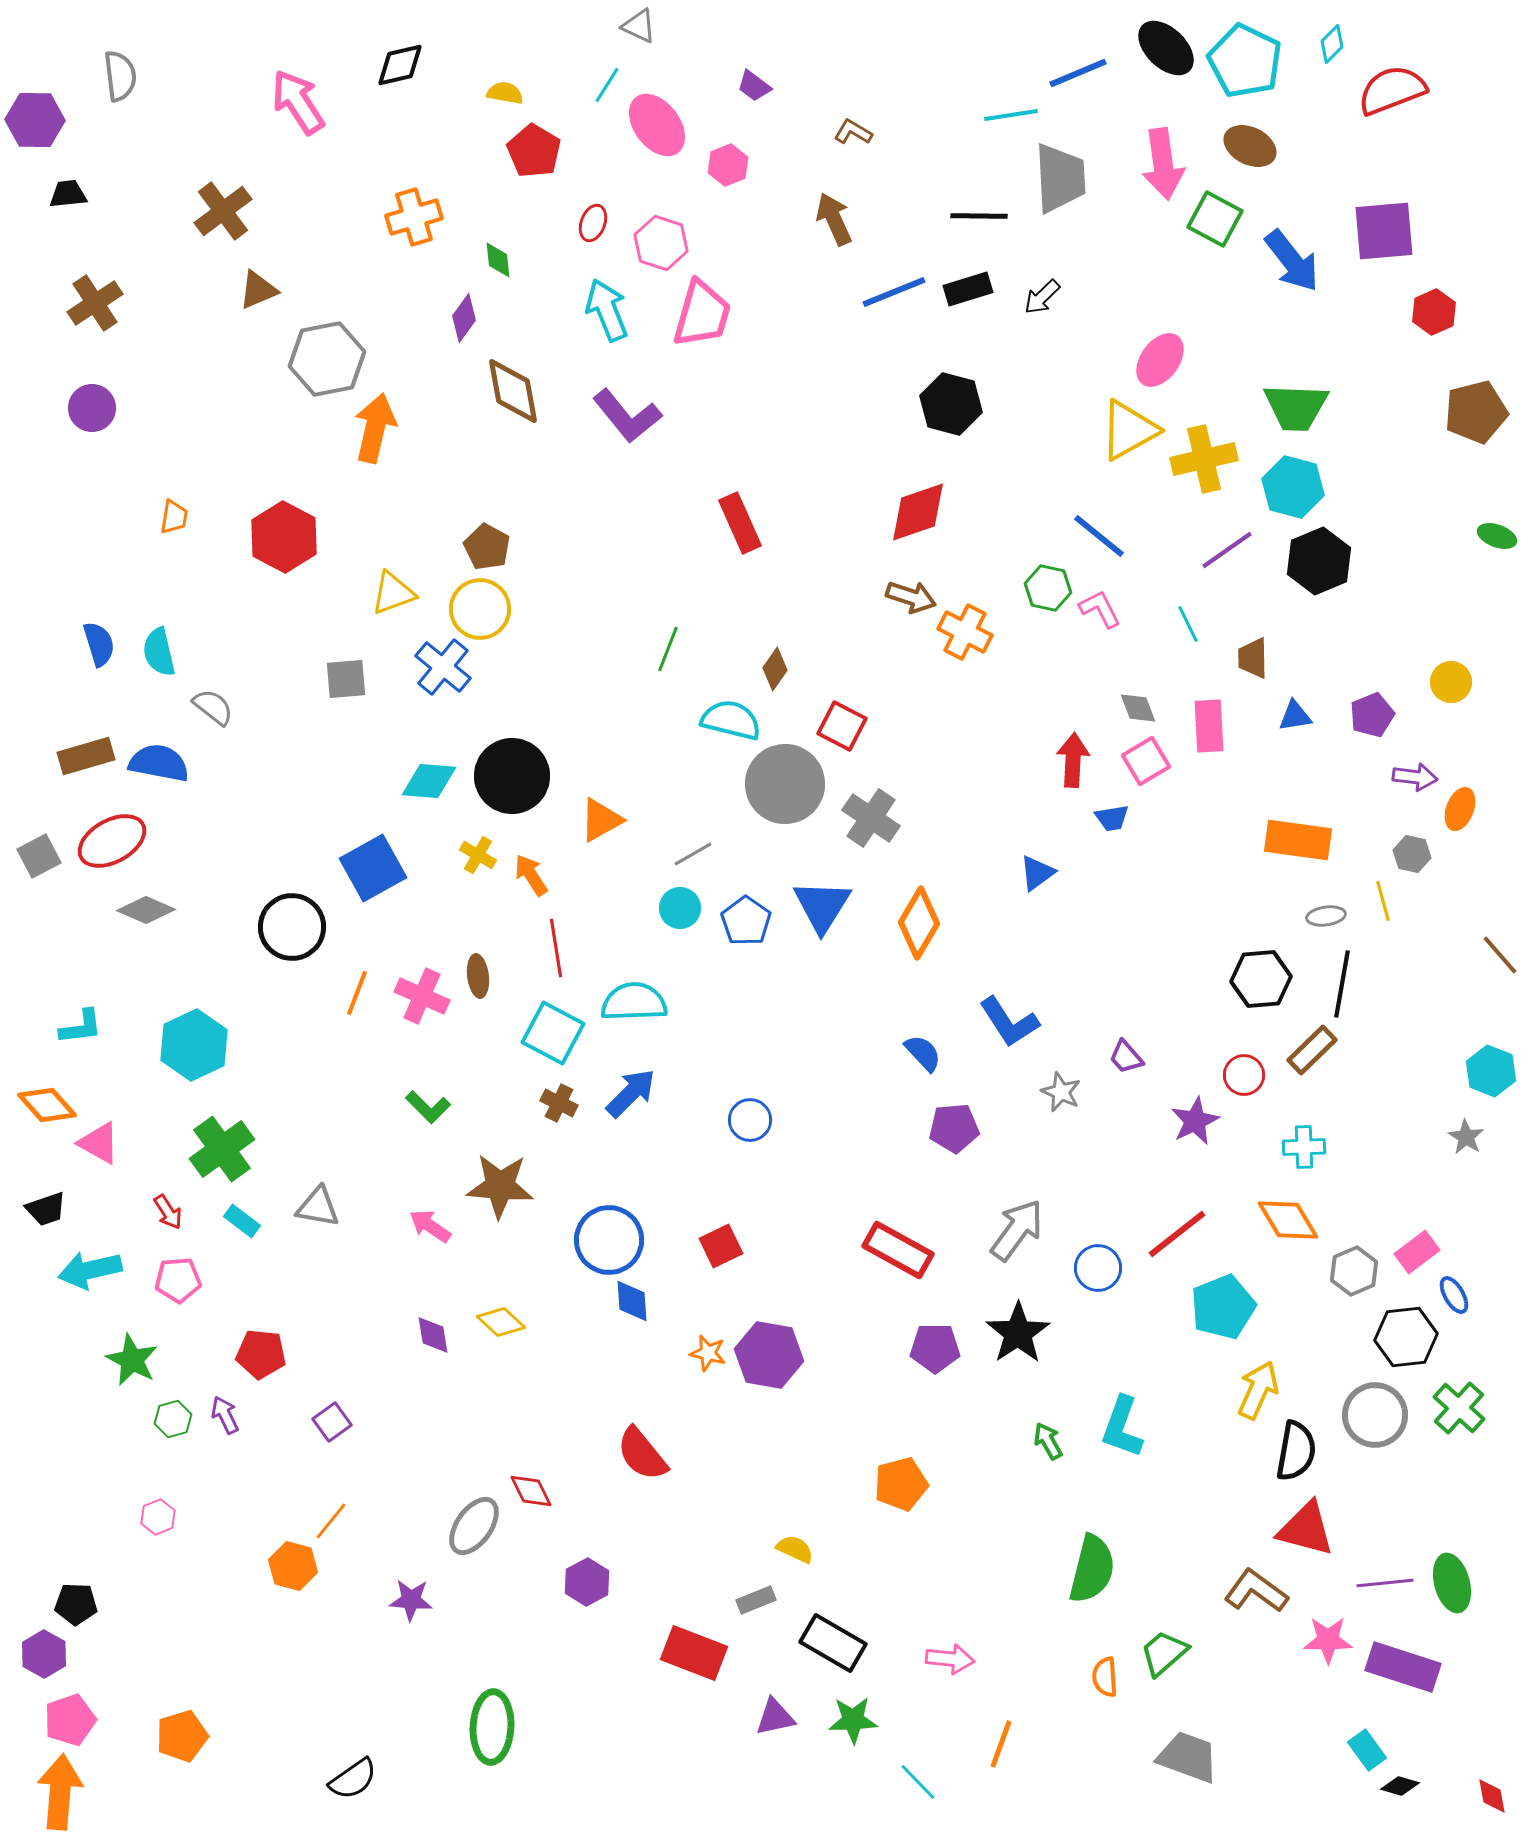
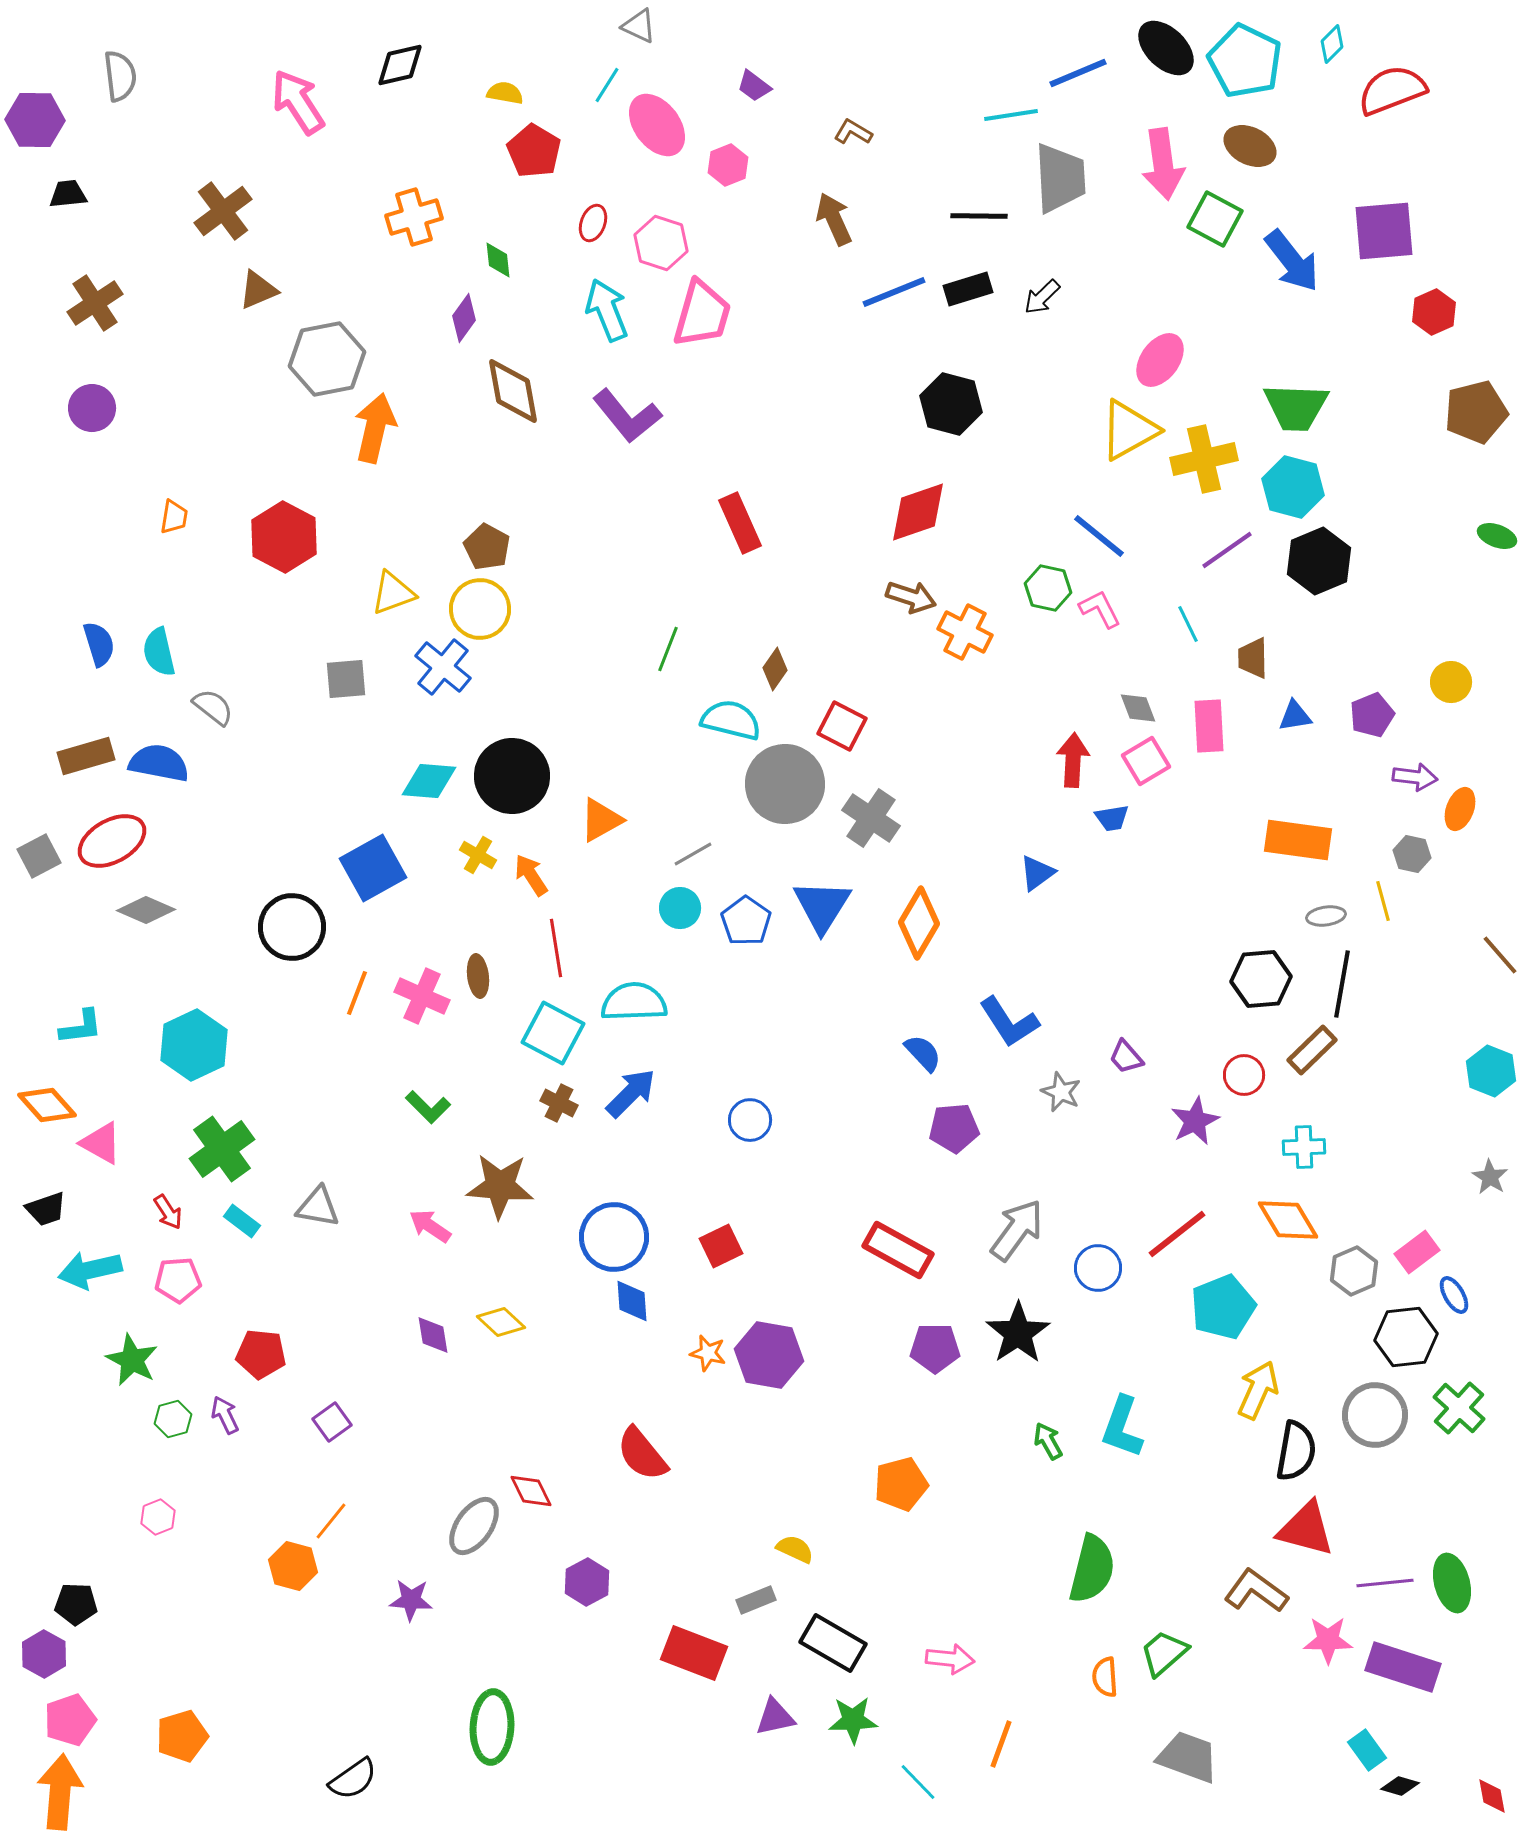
gray star at (1466, 1137): moved 24 px right, 40 px down
pink triangle at (99, 1143): moved 2 px right
blue circle at (609, 1240): moved 5 px right, 3 px up
